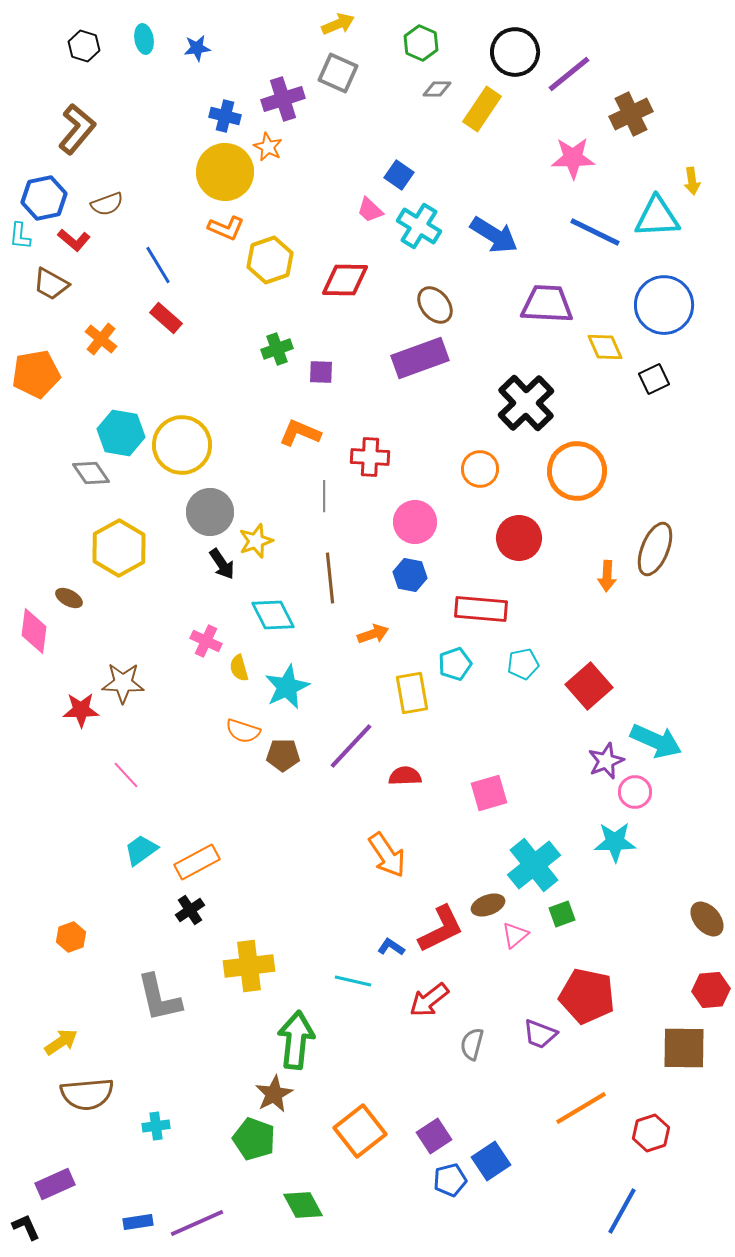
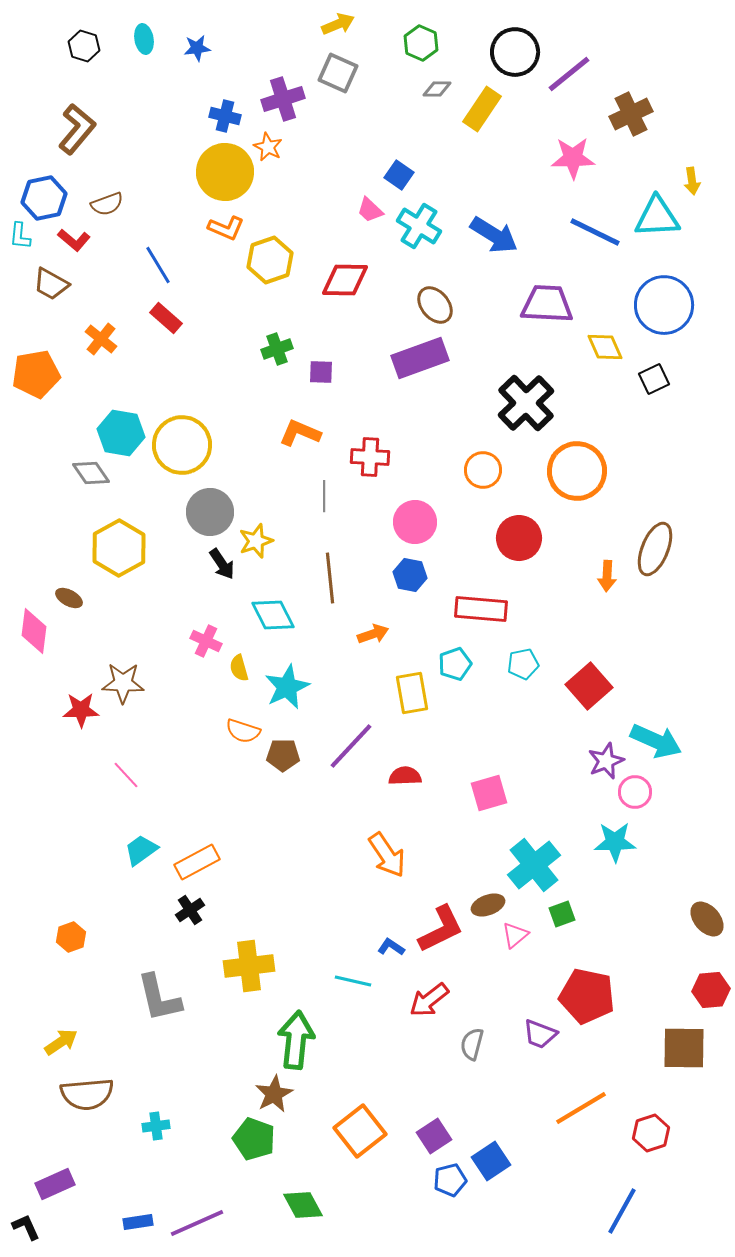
orange circle at (480, 469): moved 3 px right, 1 px down
